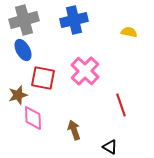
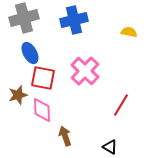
gray cross: moved 2 px up
blue ellipse: moved 7 px right, 3 px down
red line: rotated 50 degrees clockwise
pink diamond: moved 9 px right, 8 px up
brown arrow: moved 9 px left, 6 px down
